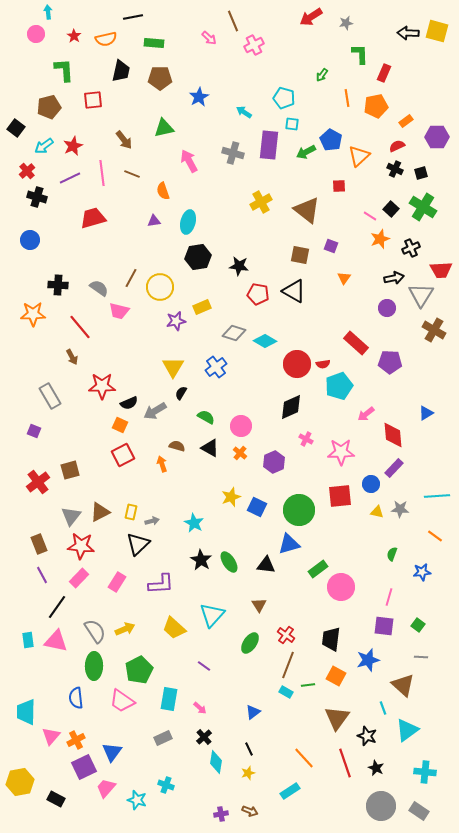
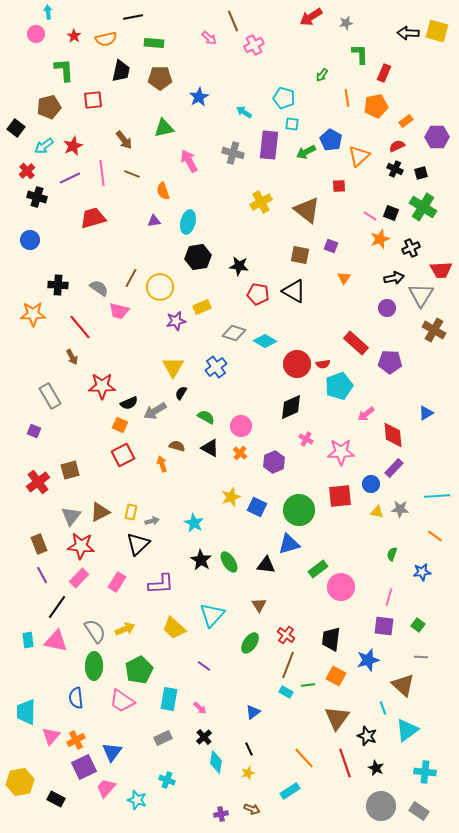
black square at (391, 209): moved 4 px down; rotated 21 degrees counterclockwise
cyan cross at (166, 785): moved 1 px right, 5 px up
brown arrow at (250, 811): moved 2 px right, 2 px up
